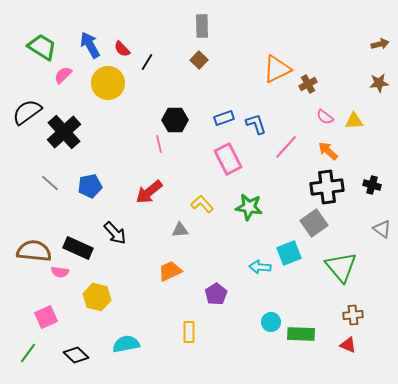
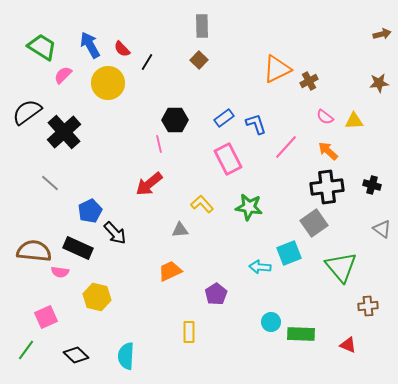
brown arrow at (380, 44): moved 2 px right, 10 px up
brown cross at (308, 84): moved 1 px right, 3 px up
blue rectangle at (224, 118): rotated 18 degrees counterclockwise
blue pentagon at (90, 186): moved 25 px down; rotated 15 degrees counterclockwise
red arrow at (149, 192): moved 8 px up
brown cross at (353, 315): moved 15 px right, 9 px up
cyan semicircle at (126, 344): moved 12 px down; rotated 76 degrees counterclockwise
green line at (28, 353): moved 2 px left, 3 px up
